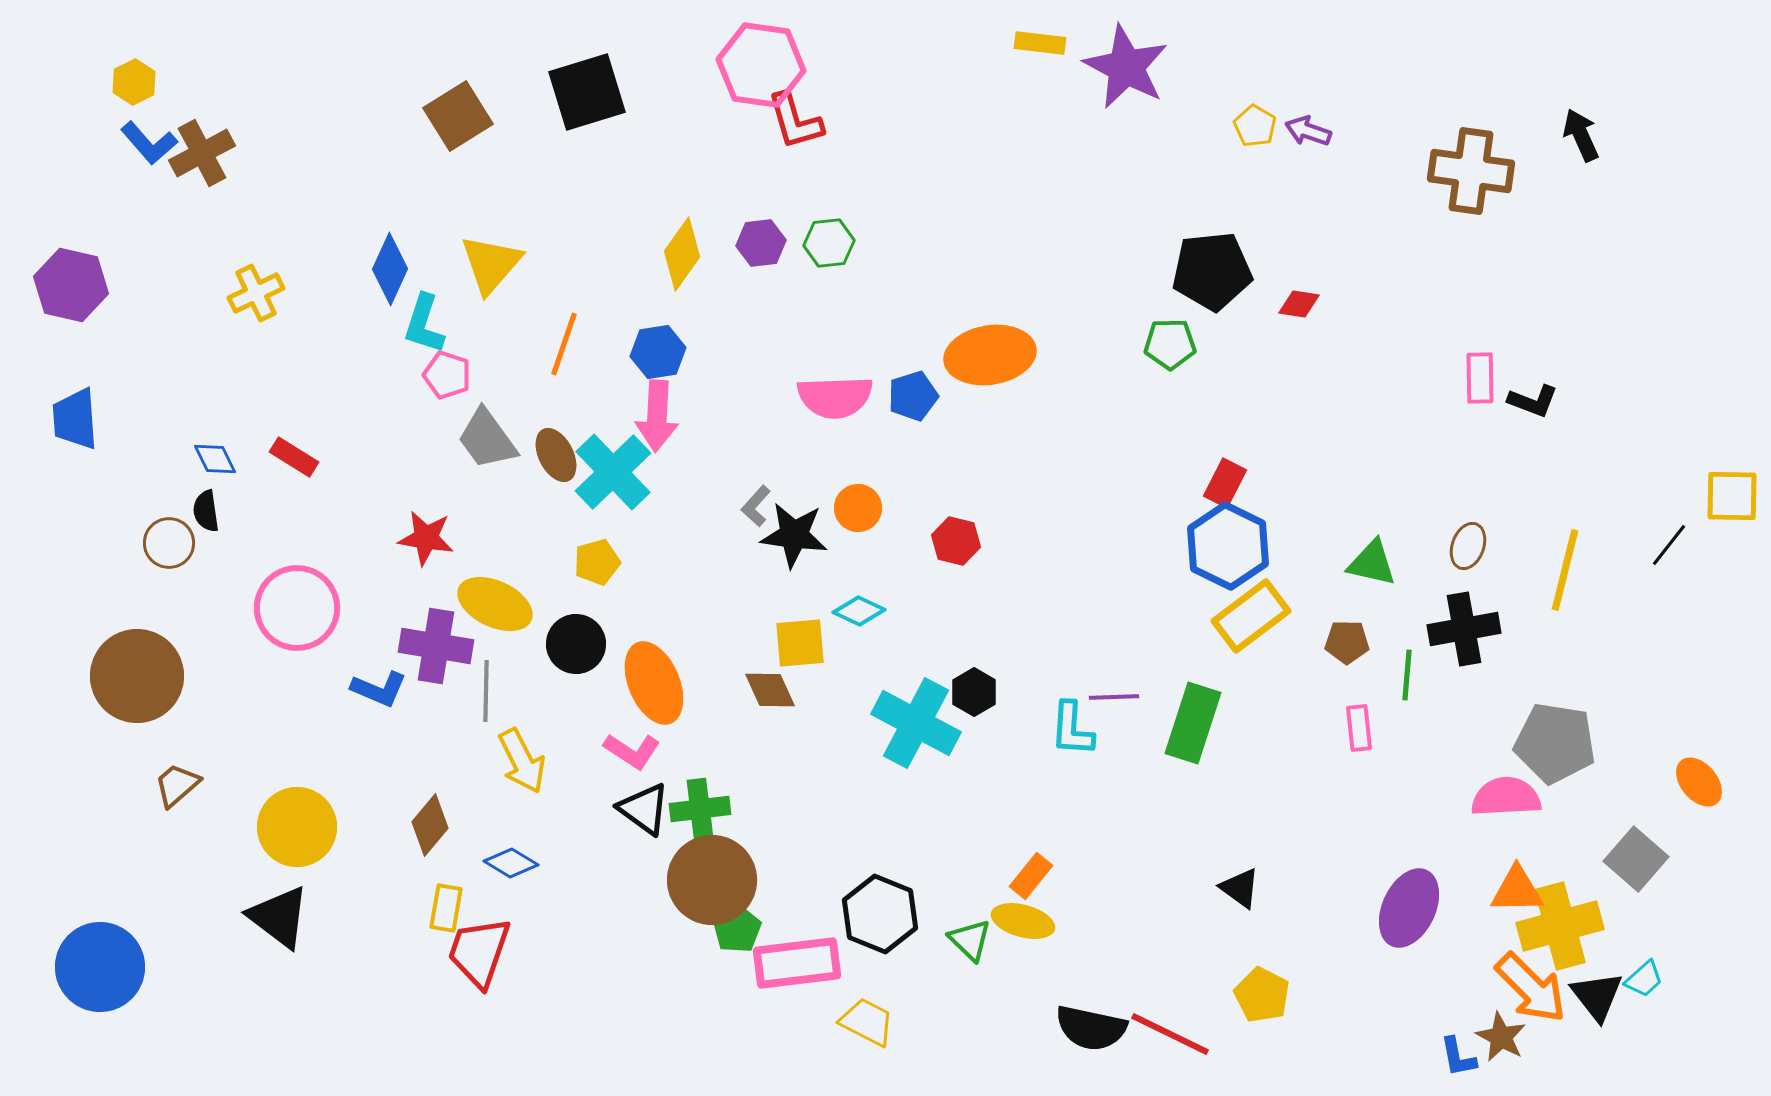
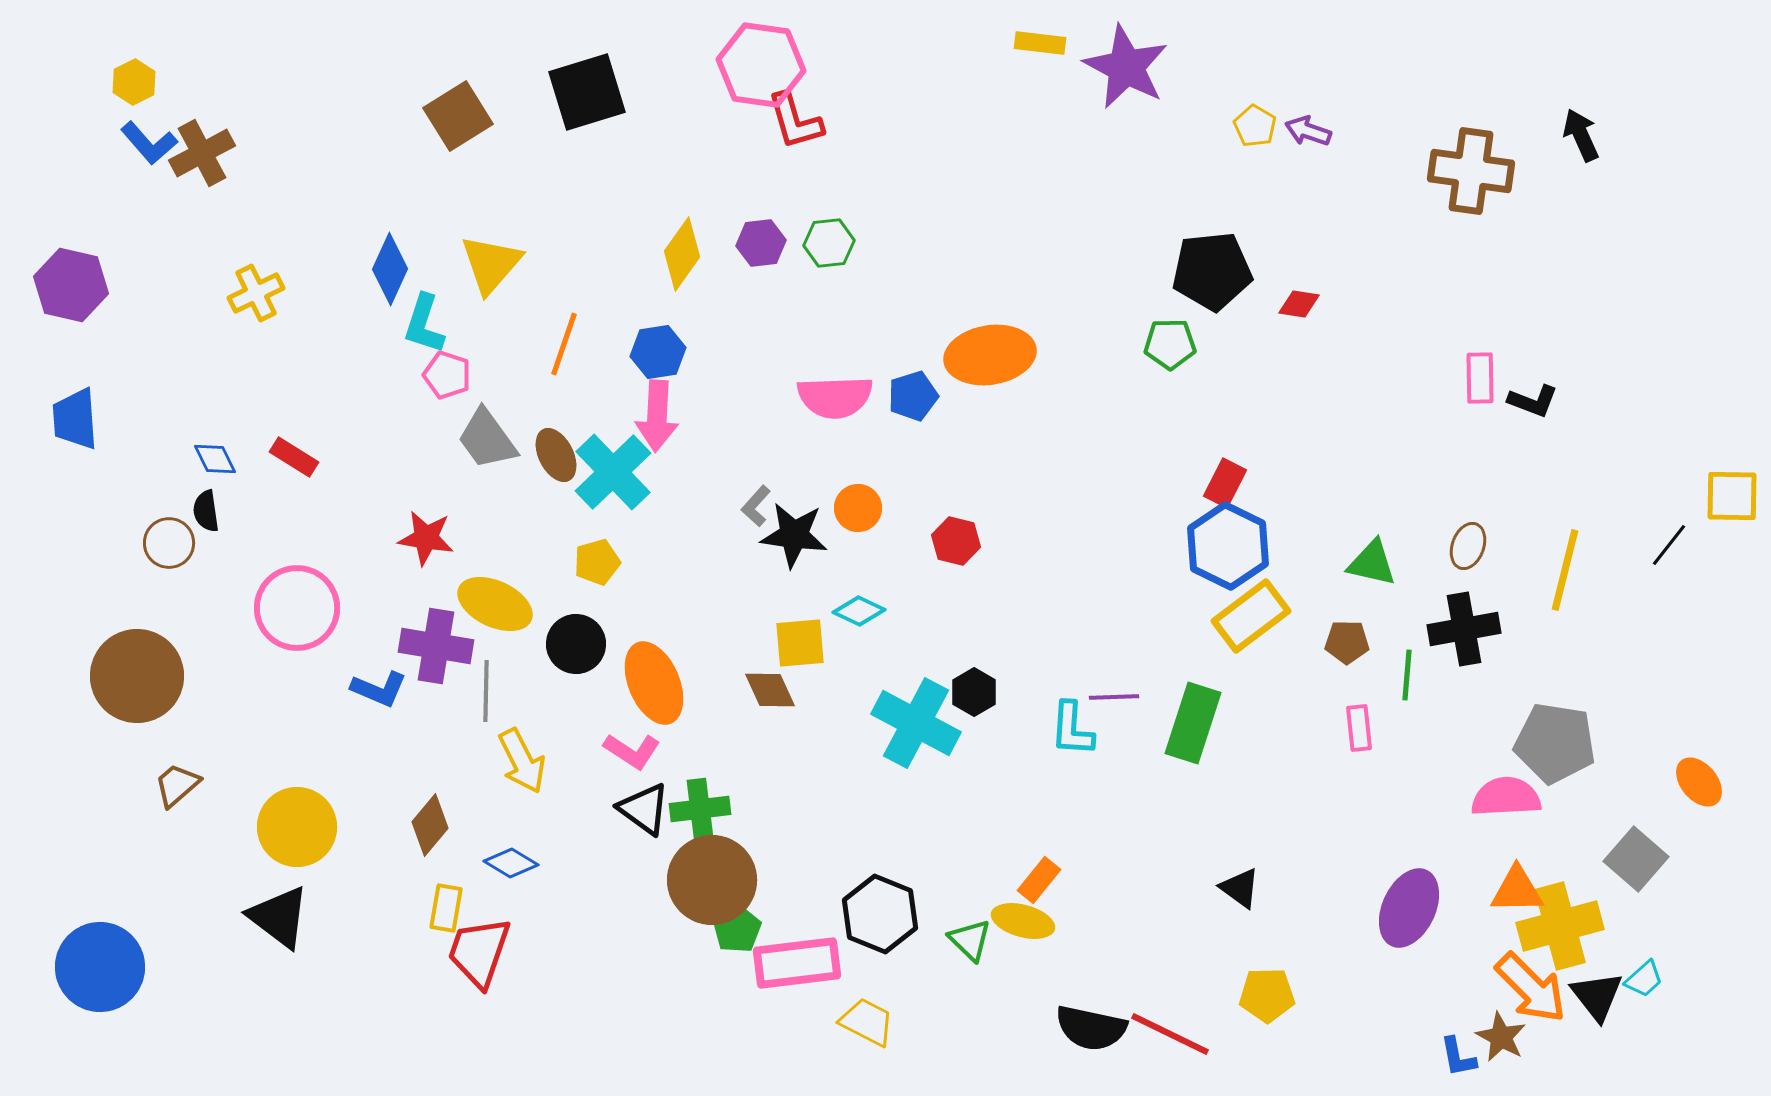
orange rectangle at (1031, 876): moved 8 px right, 4 px down
yellow pentagon at (1262, 995): moved 5 px right; rotated 28 degrees counterclockwise
